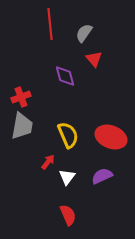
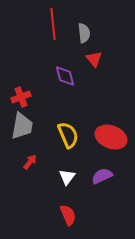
red line: moved 3 px right
gray semicircle: rotated 138 degrees clockwise
red arrow: moved 18 px left
